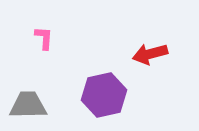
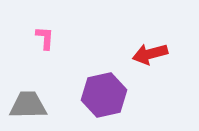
pink L-shape: moved 1 px right
